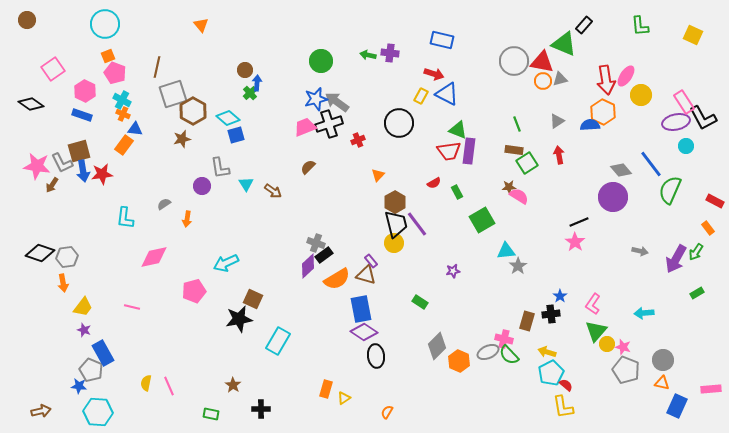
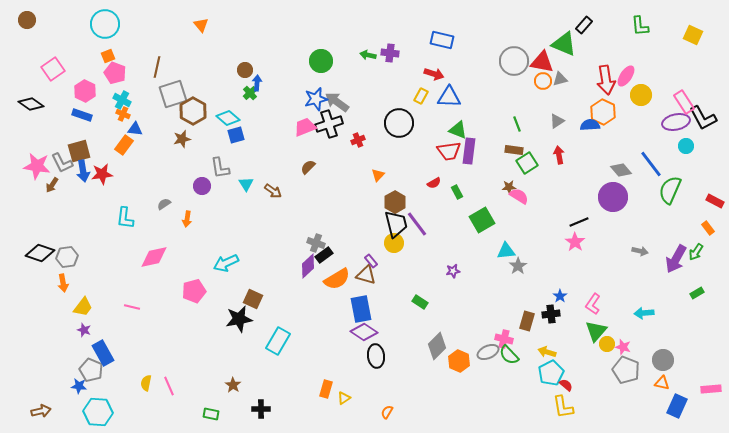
blue triangle at (447, 94): moved 2 px right, 3 px down; rotated 25 degrees counterclockwise
